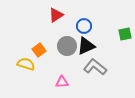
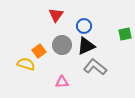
red triangle: rotated 21 degrees counterclockwise
gray circle: moved 5 px left, 1 px up
orange square: moved 1 px down
